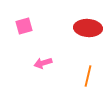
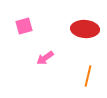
red ellipse: moved 3 px left, 1 px down
pink arrow: moved 2 px right, 5 px up; rotated 18 degrees counterclockwise
